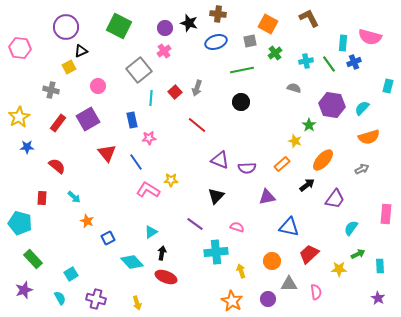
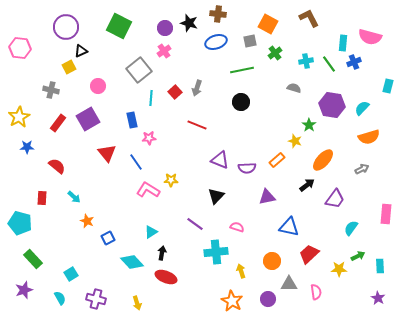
red line at (197, 125): rotated 18 degrees counterclockwise
orange rectangle at (282, 164): moved 5 px left, 4 px up
green arrow at (358, 254): moved 2 px down
